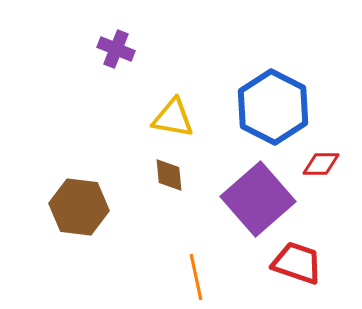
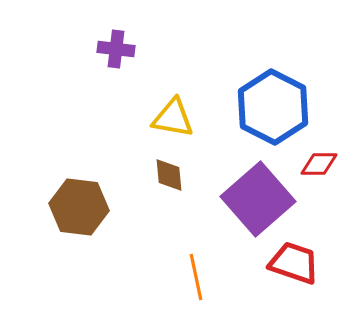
purple cross: rotated 15 degrees counterclockwise
red diamond: moved 2 px left
red trapezoid: moved 3 px left
